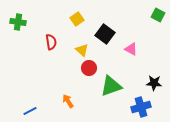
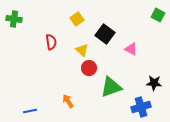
green cross: moved 4 px left, 3 px up
green triangle: moved 1 px down
blue line: rotated 16 degrees clockwise
